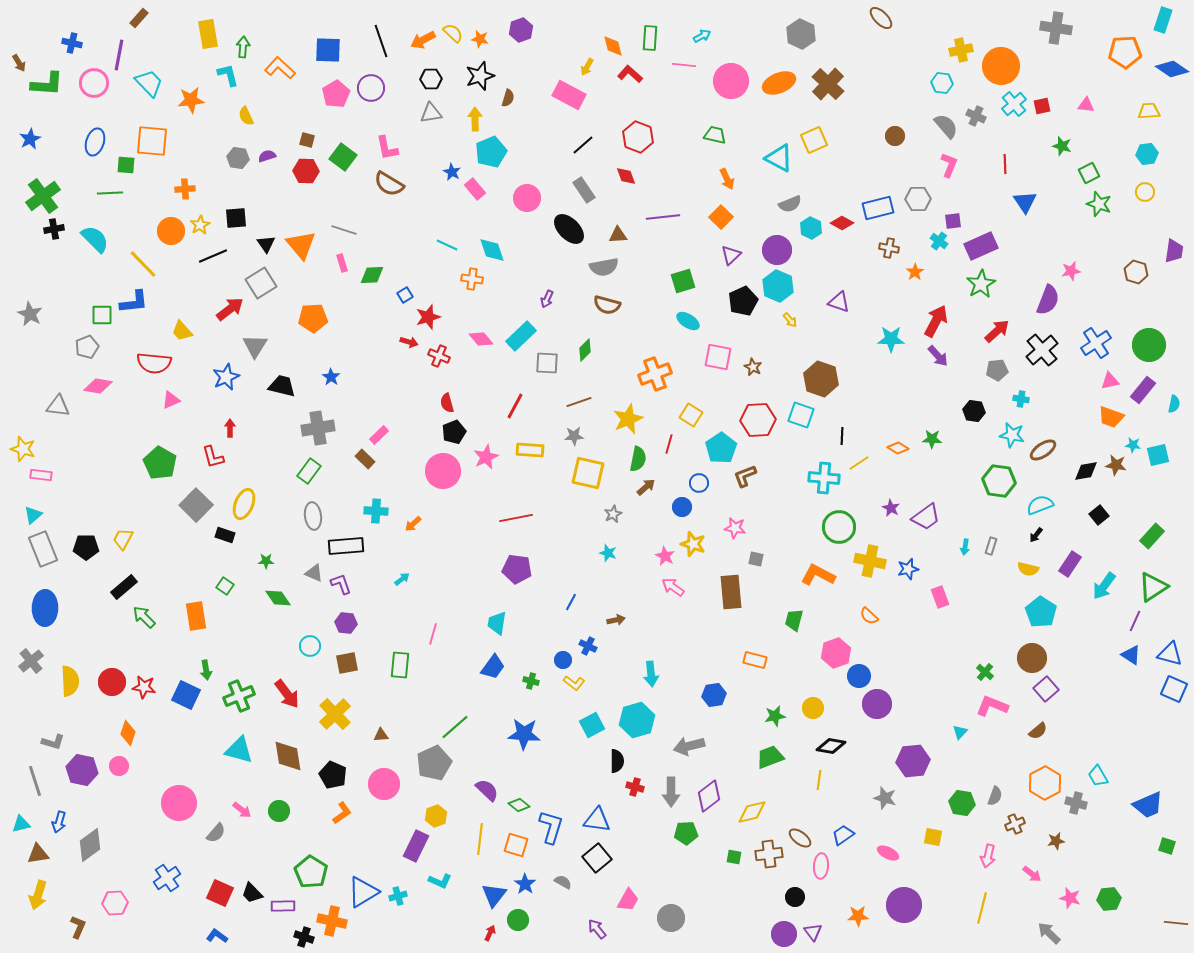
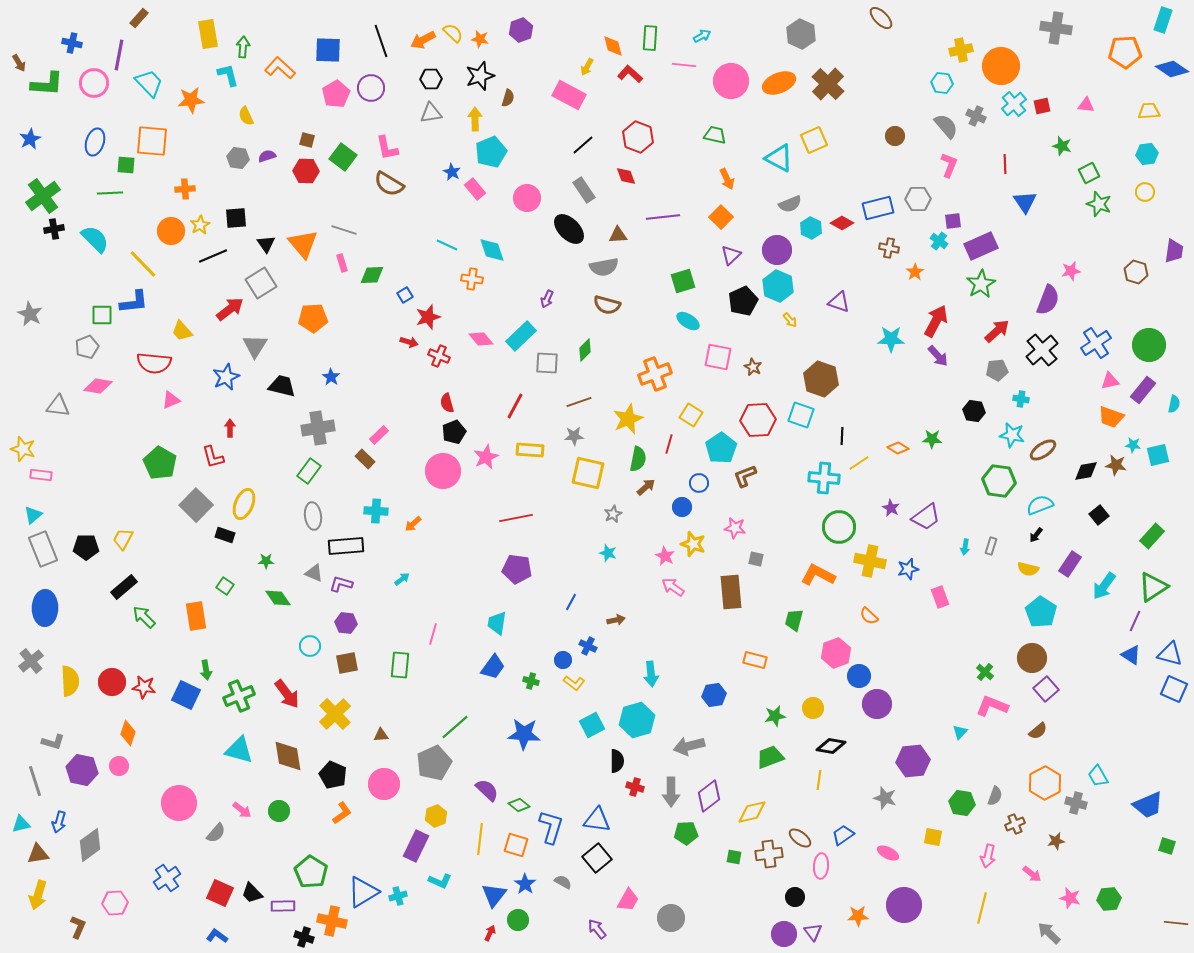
orange triangle at (301, 245): moved 2 px right, 1 px up
purple L-shape at (341, 584): rotated 55 degrees counterclockwise
